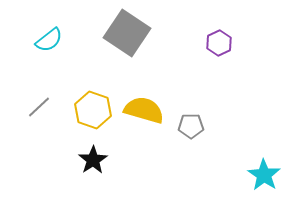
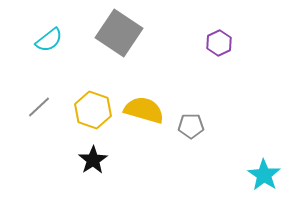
gray square: moved 8 px left
